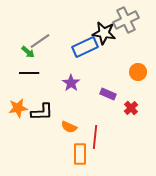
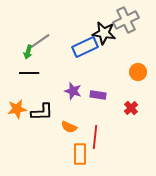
green arrow: rotated 64 degrees clockwise
purple star: moved 2 px right, 8 px down; rotated 18 degrees counterclockwise
purple rectangle: moved 10 px left, 1 px down; rotated 14 degrees counterclockwise
orange star: moved 1 px left, 1 px down
